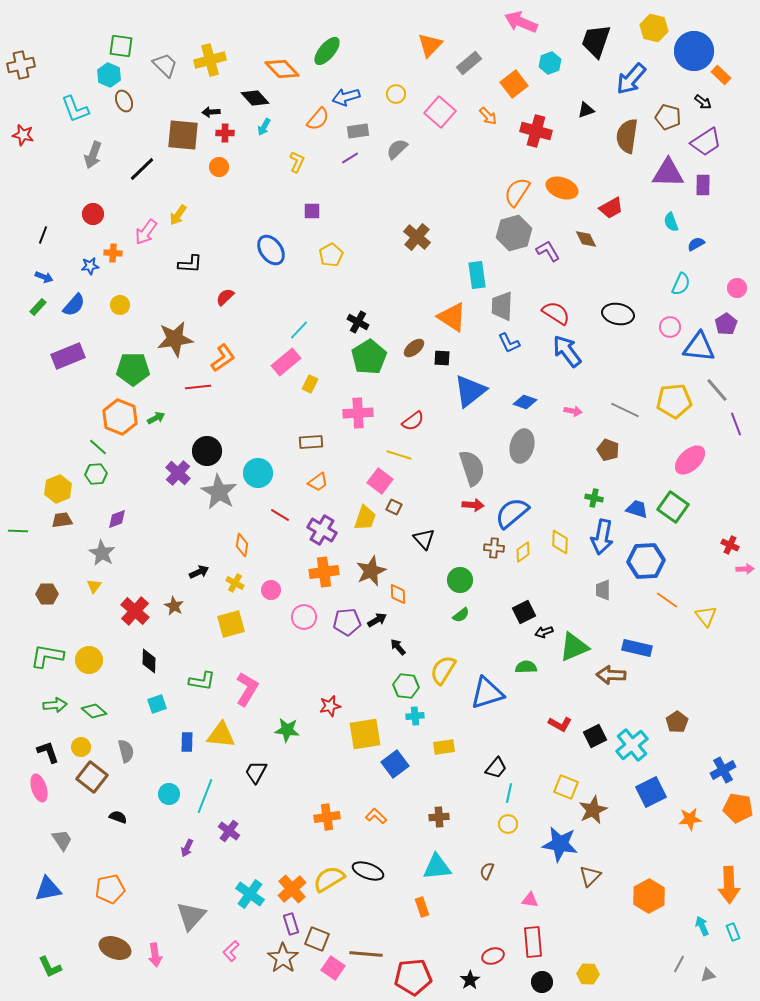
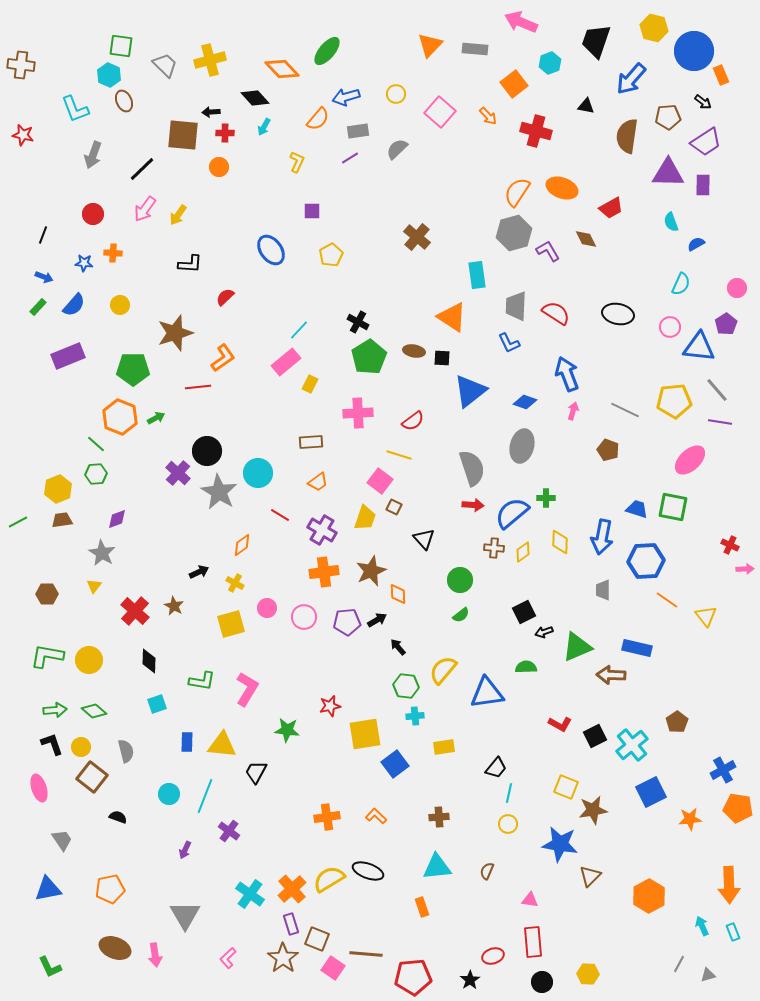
gray rectangle at (469, 63): moved 6 px right, 14 px up; rotated 45 degrees clockwise
brown cross at (21, 65): rotated 20 degrees clockwise
orange rectangle at (721, 75): rotated 24 degrees clockwise
black triangle at (586, 110): moved 4 px up; rotated 30 degrees clockwise
brown pentagon at (668, 117): rotated 20 degrees counterclockwise
pink arrow at (146, 232): moved 1 px left, 23 px up
blue star at (90, 266): moved 6 px left, 3 px up; rotated 12 degrees clockwise
gray trapezoid at (502, 306): moved 14 px right
brown star at (175, 339): moved 6 px up; rotated 9 degrees counterclockwise
brown ellipse at (414, 348): moved 3 px down; rotated 50 degrees clockwise
blue arrow at (567, 351): moved 23 px down; rotated 16 degrees clockwise
pink arrow at (573, 411): rotated 84 degrees counterclockwise
purple line at (736, 424): moved 16 px left, 2 px up; rotated 60 degrees counterclockwise
green line at (98, 447): moved 2 px left, 3 px up
green cross at (594, 498): moved 48 px left; rotated 12 degrees counterclockwise
green square at (673, 507): rotated 24 degrees counterclockwise
green line at (18, 531): moved 9 px up; rotated 30 degrees counterclockwise
orange diamond at (242, 545): rotated 45 degrees clockwise
pink circle at (271, 590): moved 4 px left, 18 px down
green triangle at (574, 647): moved 3 px right
yellow semicircle at (443, 670): rotated 8 degrees clockwise
blue triangle at (487, 693): rotated 9 degrees clockwise
green arrow at (55, 705): moved 5 px down
yellow triangle at (221, 735): moved 1 px right, 10 px down
black L-shape at (48, 752): moved 4 px right, 8 px up
brown star at (593, 810): rotated 16 degrees clockwise
purple arrow at (187, 848): moved 2 px left, 2 px down
gray triangle at (191, 916): moved 6 px left, 1 px up; rotated 12 degrees counterclockwise
pink L-shape at (231, 951): moved 3 px left, 7 px down
